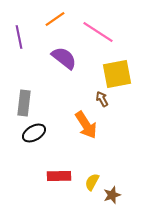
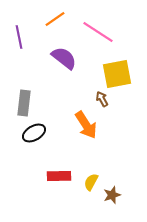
yellow semicircle: moved 1 px left
